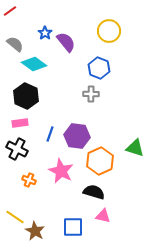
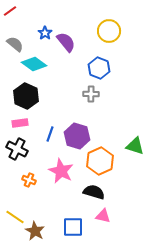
purple hexagon: rotated 10 degrees clockwise
green triangle: moved 2 px up
